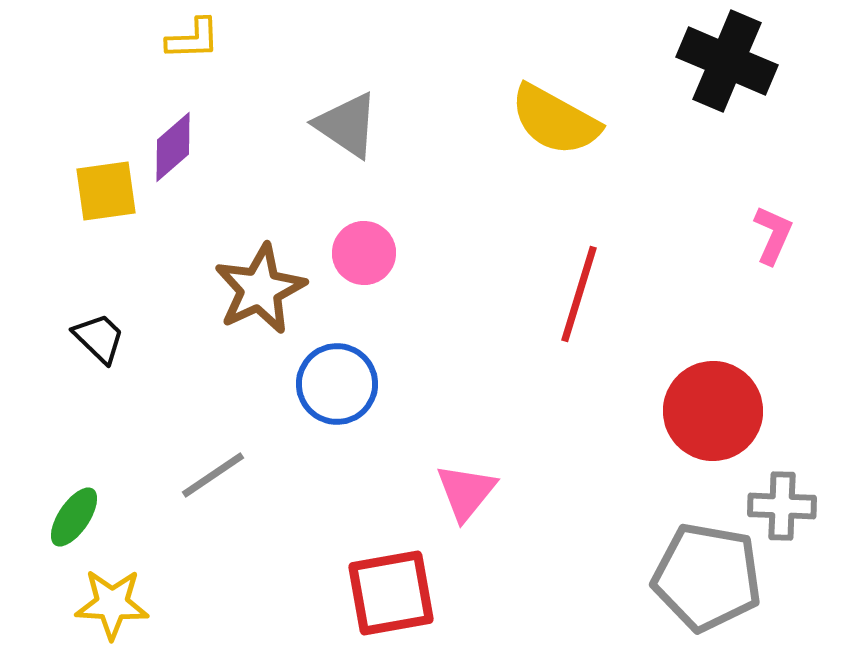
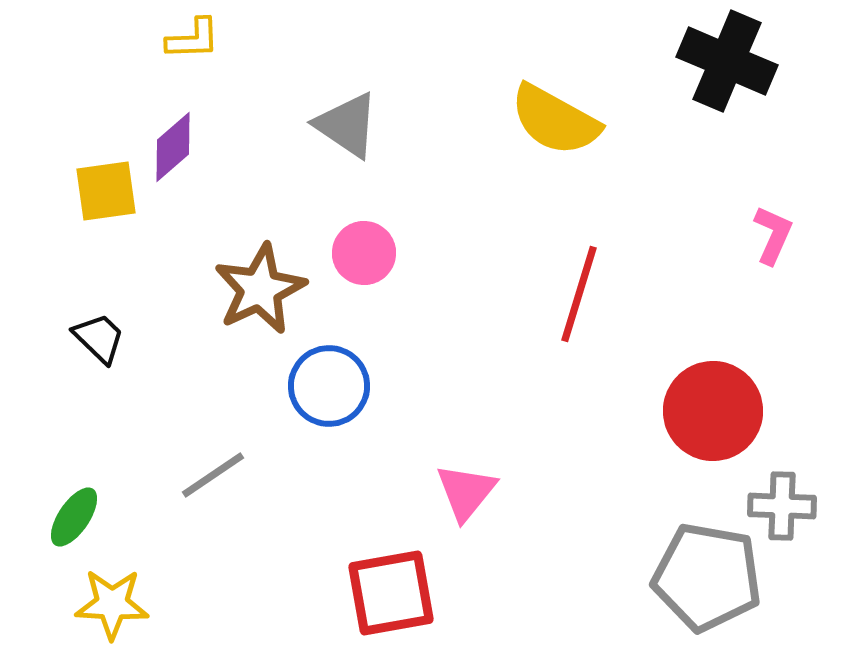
blue circle: moved 8 px left, 2 px down
